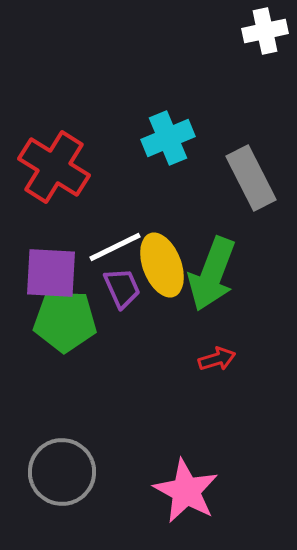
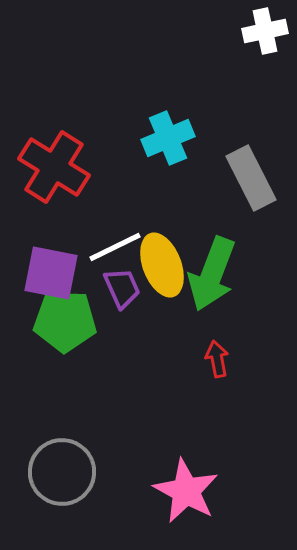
purple square: rotated 8 degrees clockwise
red arrow: rotated 84 degrees counterclockwise
